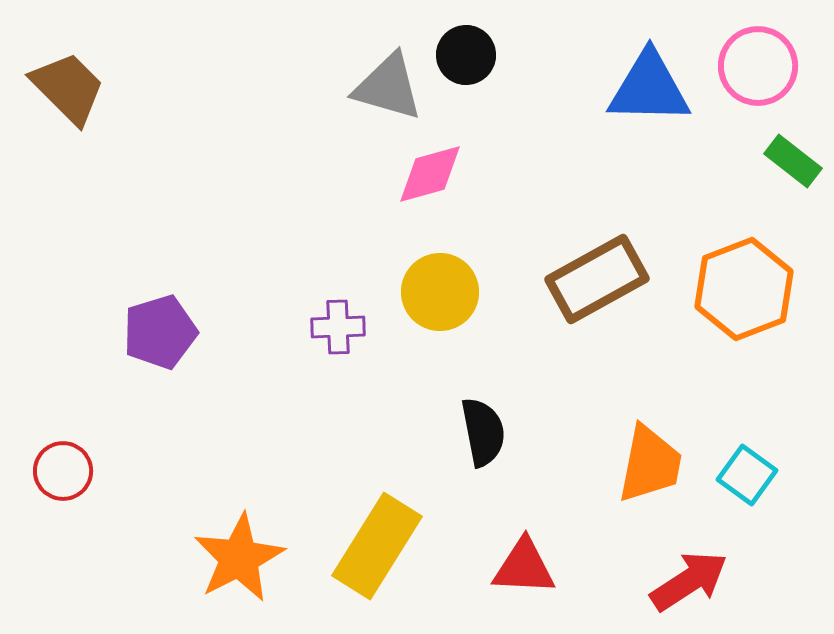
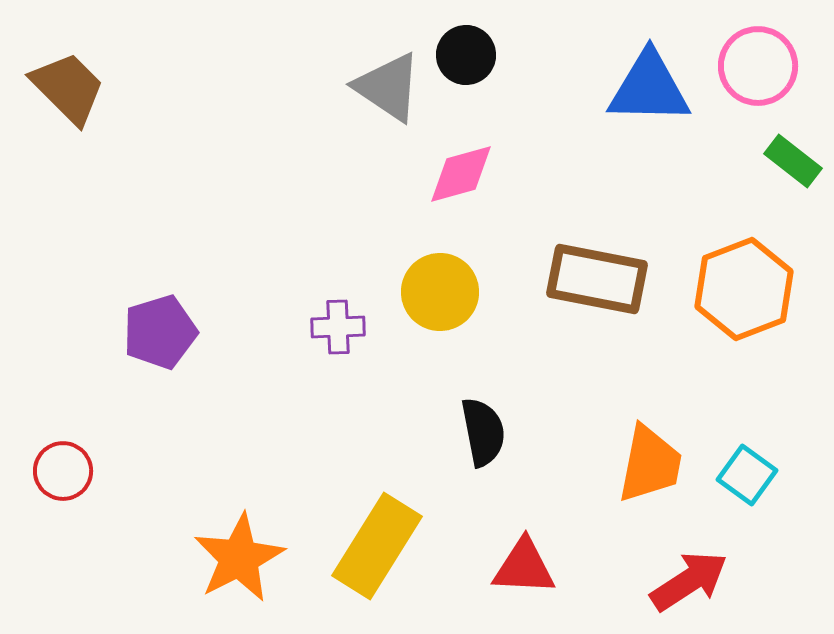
gray triangle: rotated 18 degrees clockwise
pink diamond: moved 31 px right
brown rectangle: rotated 40 degrees clockwise
